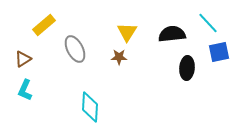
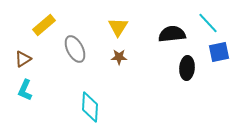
yellow triangle: moved 9 px left, 5 px up
